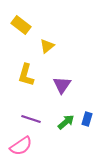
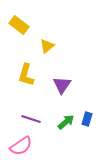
yellow rectangle: moved 2 px left
